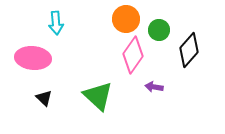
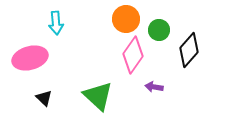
pink ellipse: moved 3 px left; rotated 20 degrees counterclockwise
